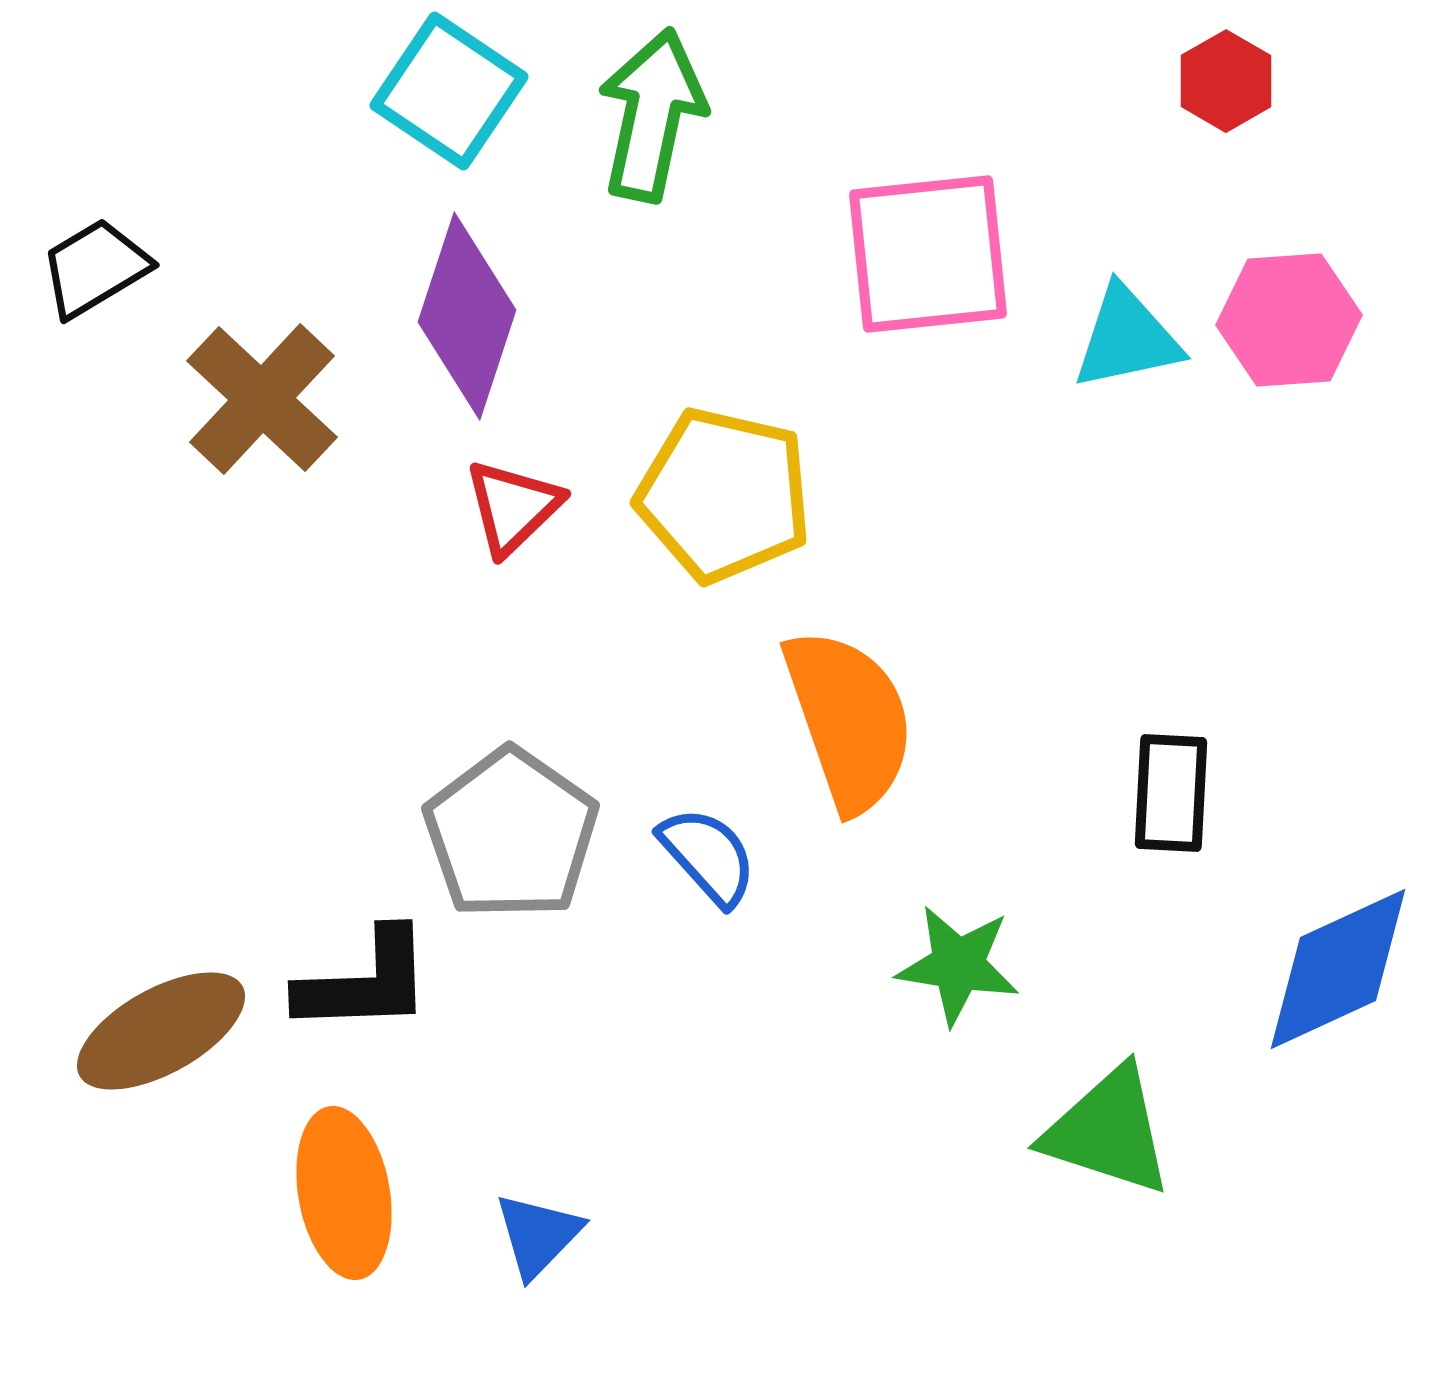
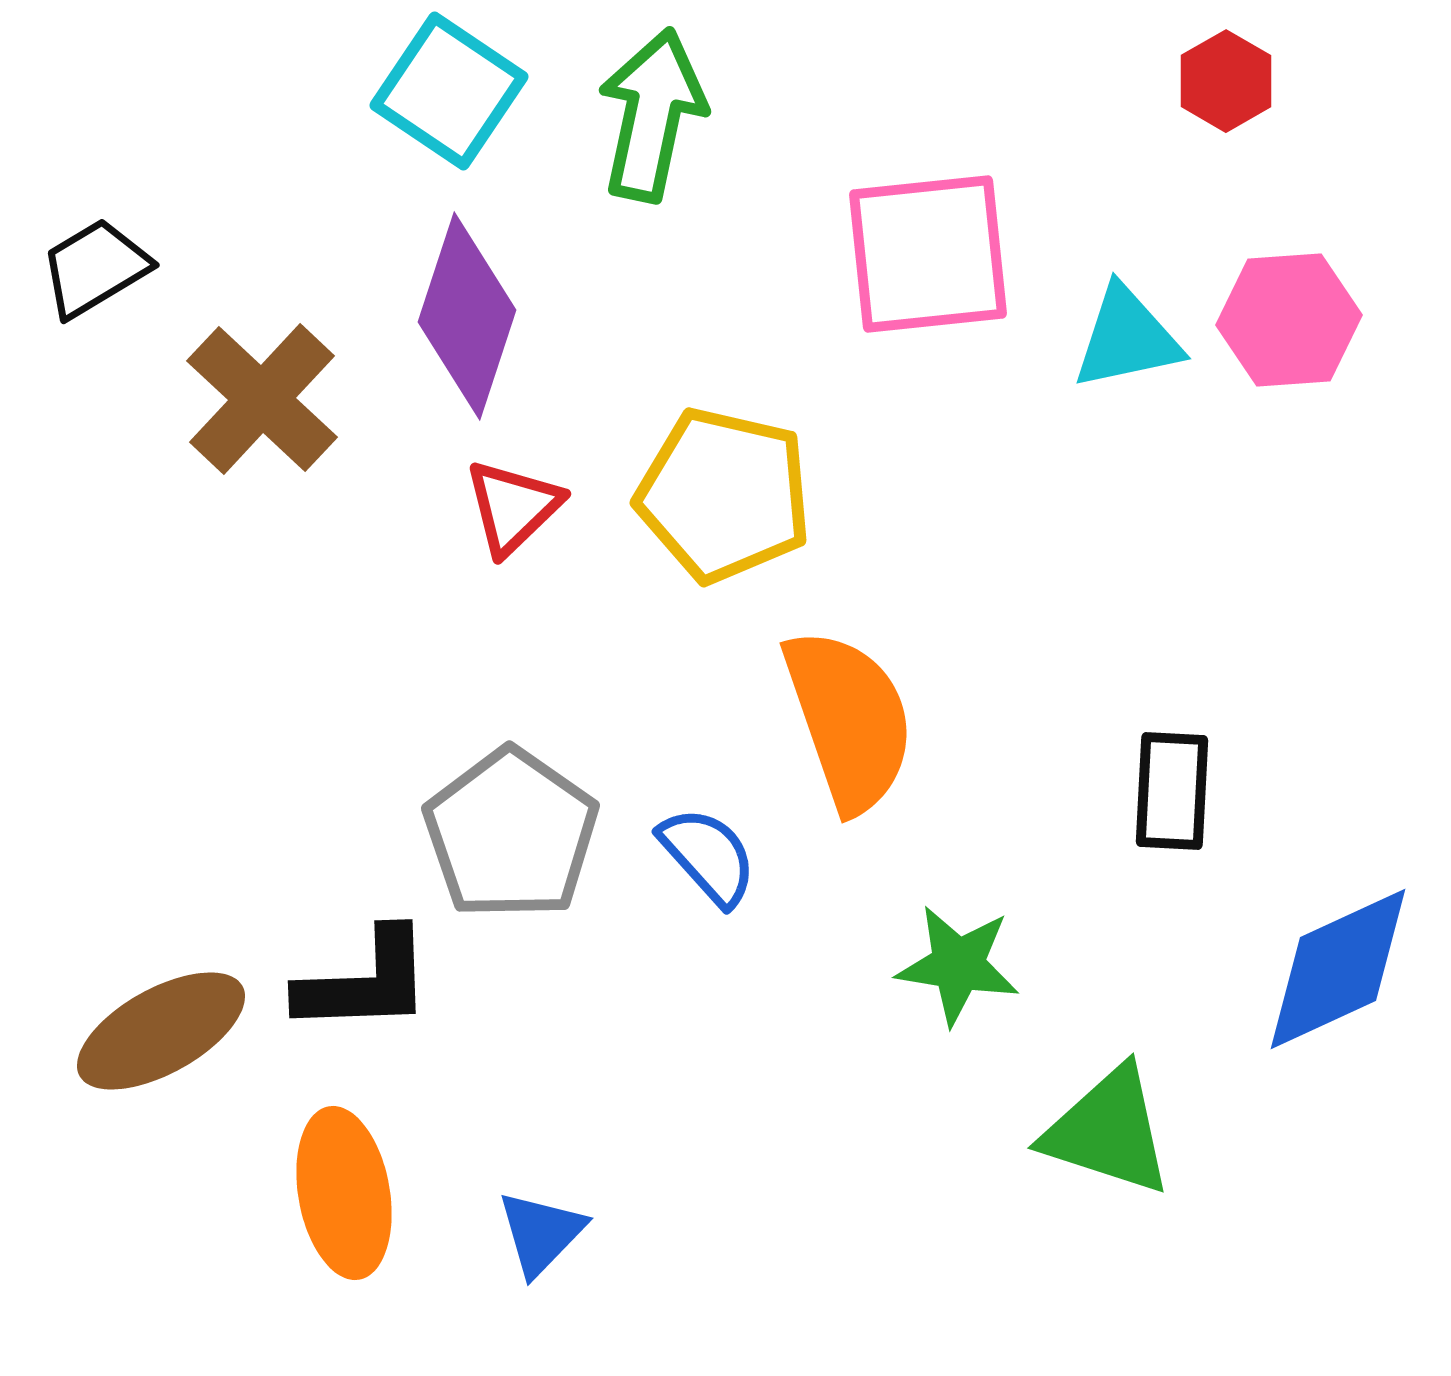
black rectangle: moved 1 px right, 2 px up
blue triangle: moved 3 px right, 2 px up
